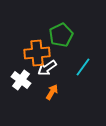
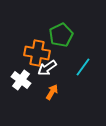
orange cross: rotated 15 degrees clockwise
